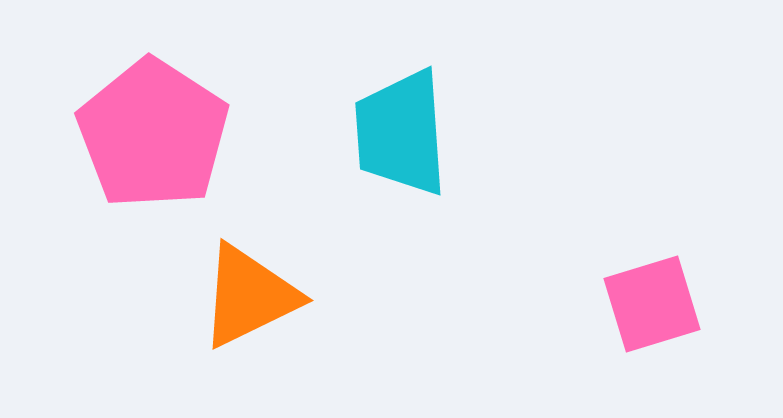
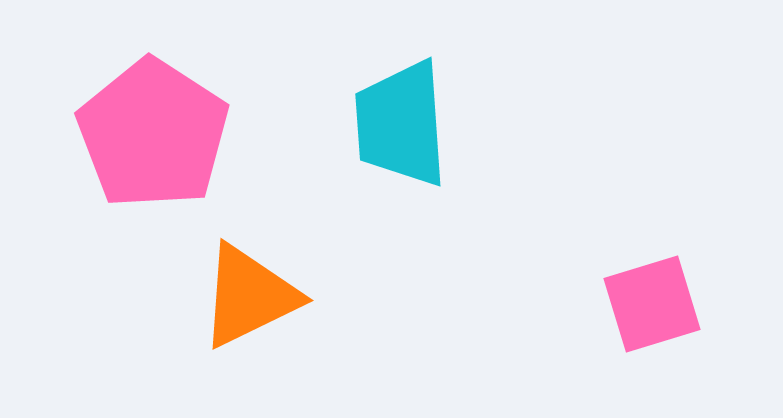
cyan trapezoid: moved 9 px up
